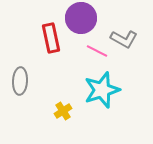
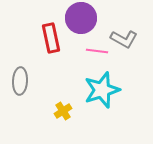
pink line: rotated 20 degrees counterclockwise
